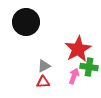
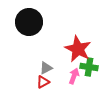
black circle: moved 3 px right
red star: rotated 16 degrees counterclockwise
gray triangle: moved 2 px right, 2 px down
red triangle: rotated 24 degrees counterclockwise
